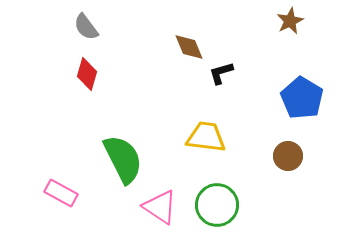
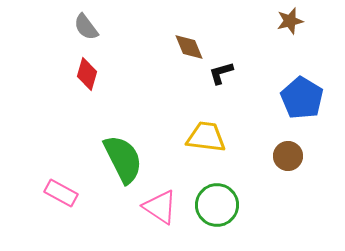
brown star: rotated 12 degrees clockwise
